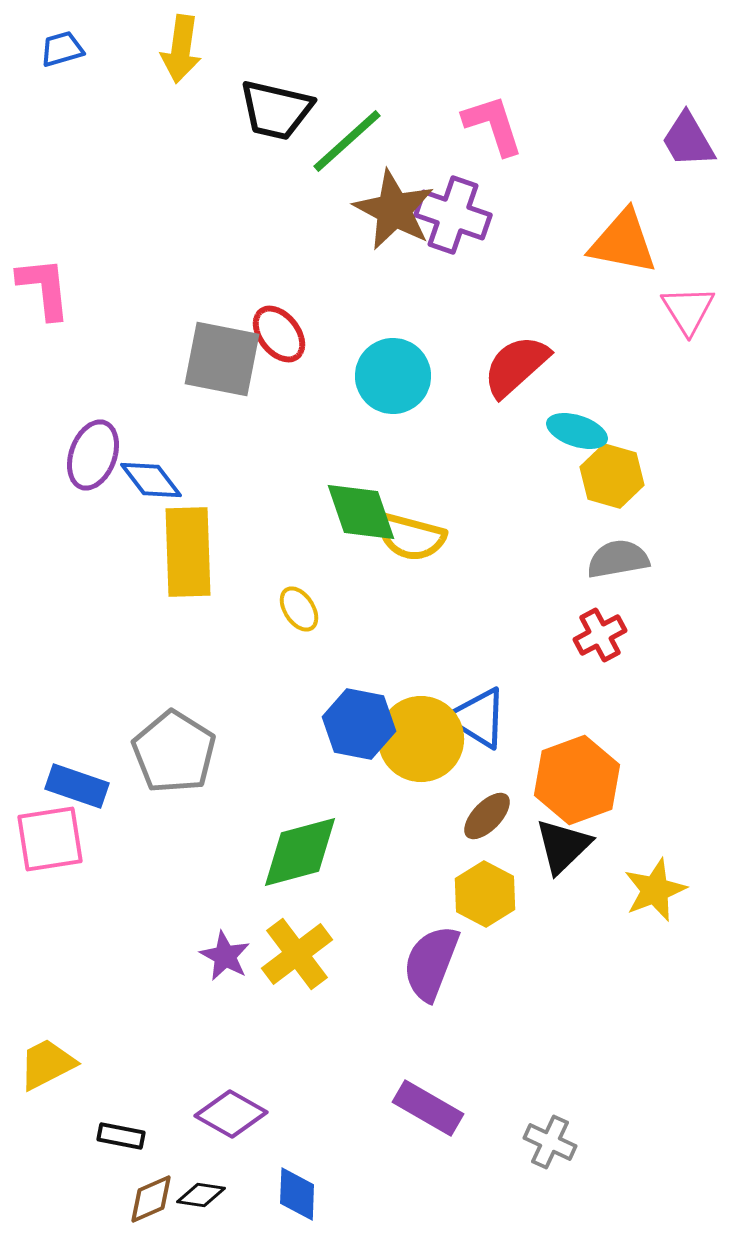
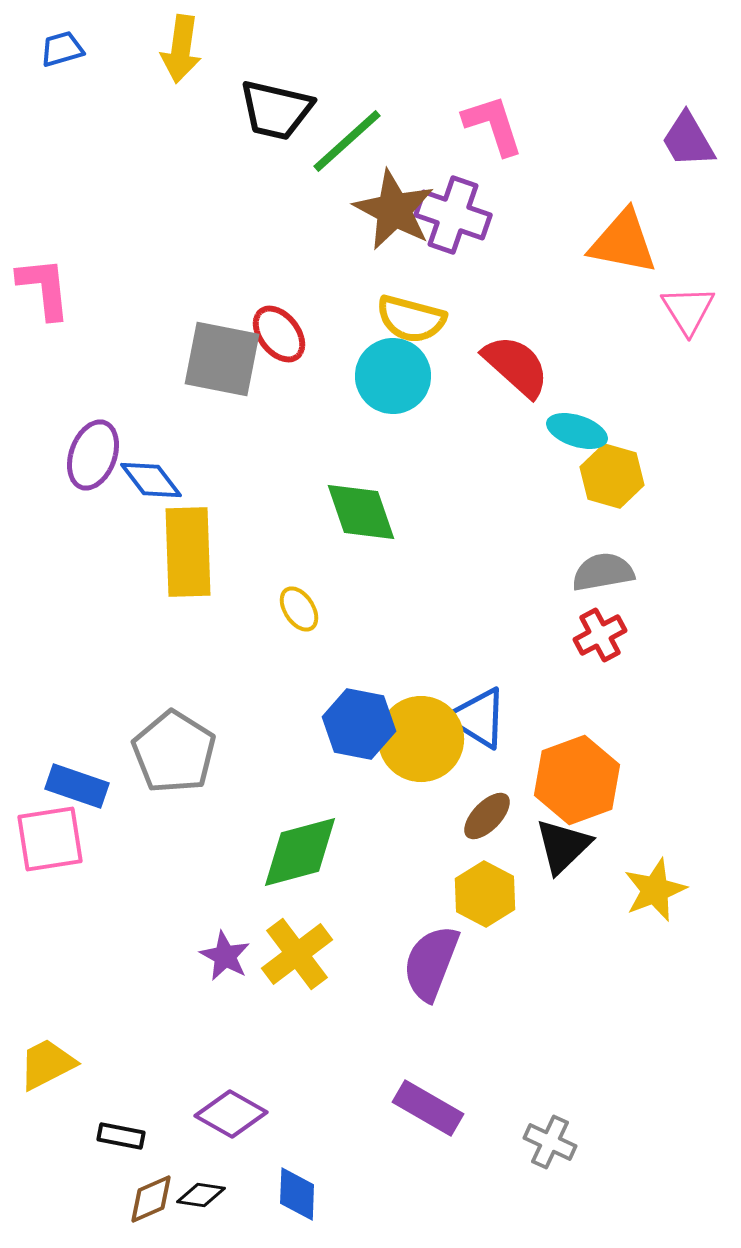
red semicircle at (516, 366): rotated 84 degrees clockwise
yellow semicircle at (411, 537): moved 218 px up
gray semicircle at (618, 559): moved 15 px left, 13 px down
